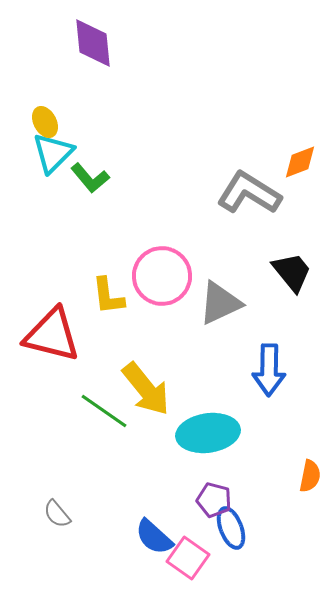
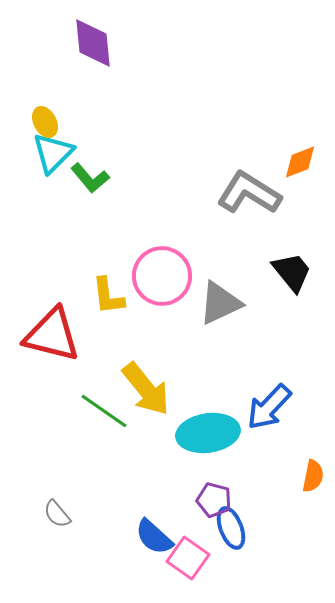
blue arrow: moved 37 px down; rotated 42 degrees clockwise
orange semicircle: moved 3 px right
